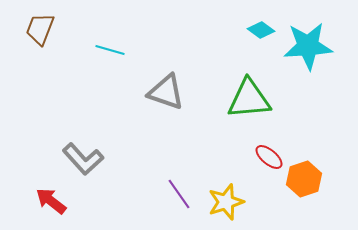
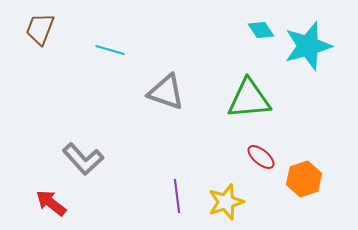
cyan diamond: rotated 20 degrees clockwise
cyan star: rotated 12 degrees counterclockwise
red ellipse: moved 8 px left
purple line: moved 2 px left, 2 px down; rotated 28 degrees clockwise
red arrow: moved 2 px down
